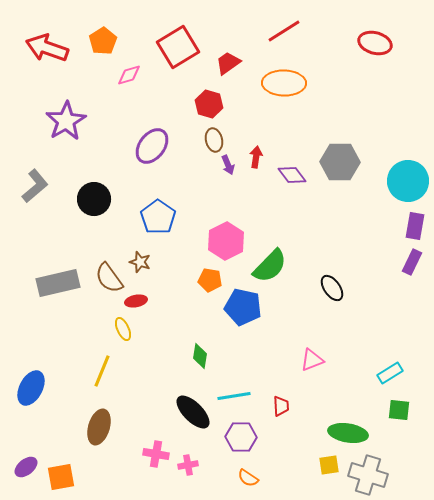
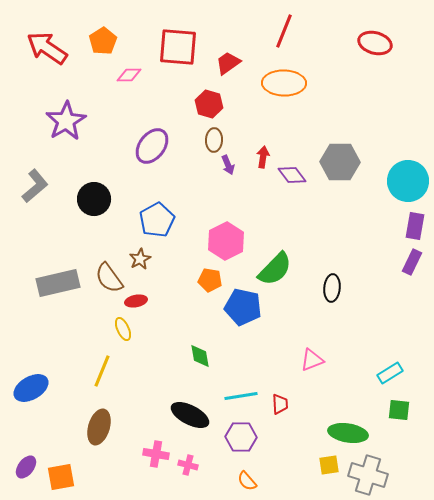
red line at (284, 31): rotated 36 degrees counterclockwise
red square at (178, 47): rotated 36 degrees clockwise
red arrow at (47, 48): rotated 15 degrees clockwise
pink diamond at (129, 75): rotated 15 degrees clockwise
brown ellipse at (214, 140): rotated 15 degrees clockwise
red arrow at (256, 157): moved 7 px right
blue pentagon at (158, 217): moved 1 px left, 3 px down; rotated 8 degrees clockwise
brown star at (140, 262): moved 3 px up; rotated 25 degrees clockwise
green semicircle at (270, 266): moved 5 px right, 3 px down
black ellipse at (332, 288): rotated 40 degrees clockwise
green diamond at (200, 356): rotated 20 degrees counterclockwise
blue ellipse at (31, 388): rotated 32 degrees clockwise
cyan line at (234, 396): moved 7 px right
red trapezoid at (281, 406): moved 1 px left, 2 px up
black ellipse at (193, 412): moved 3 px left, 3 px down; rotated 18 degrees counterclockwise
pink cross at (188, 465): rotated 24 degrees clockwise
purple ellipse at (26, 467): rotated 15 degrees counterclockwise
orange semicircle at (248, 478): moved 1 px left, 3 px down; rotated 15 degrees clockwise
